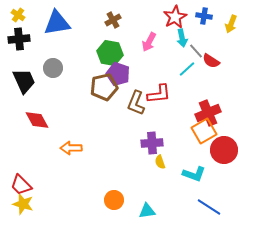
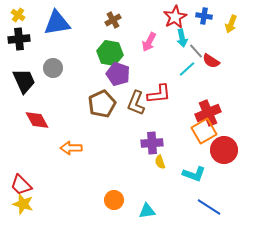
brown pentagon: moved 2 px left, 17 px down; rotated 12 degrees counterclockwise
